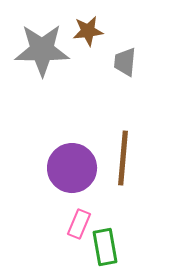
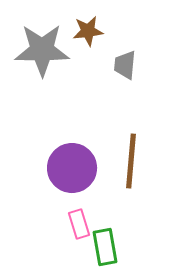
gray trapezoid: moved 3 px down
brown line: moved 8 px right, 3 px down
pink rectangle: rotated 40 degrees counterclockwise
